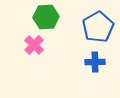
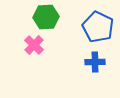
blue pentagon: rotated 16 degrees counterclockwise
